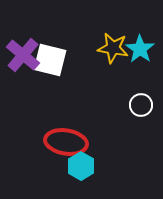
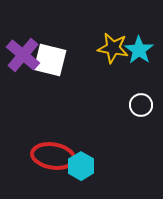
cyan star: moved 1 px left, 1 px down
red ellipse: moved 13 px left, 14 px down
